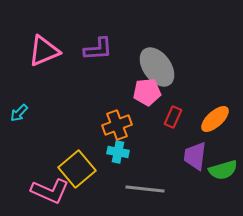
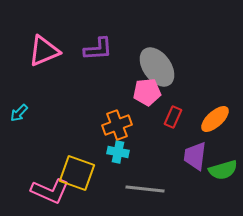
yellow square: moved 4 px down; rotated 30 degrees counterclockwise
